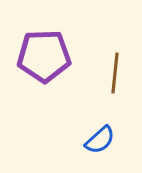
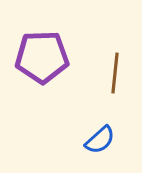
purple pentagon: moved 2 px left, 1 px down
